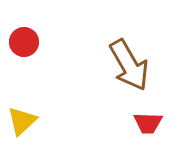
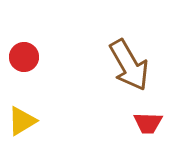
red circle: moved 15 px down
yellow triangle: rotated 12 degrees clockwise
